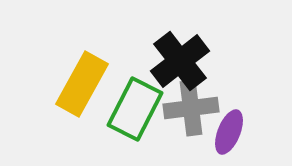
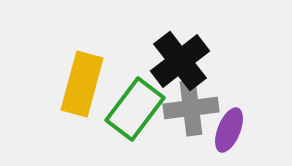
yellow rectangle: rotated 14 degrees counterclockwise
green rectangle: rotated 10 degrees clockwise
purple ellipse: moved 2 px up
